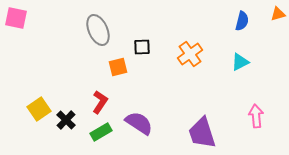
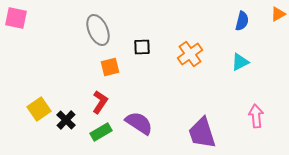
orange triangle: rotated 14 degrees counterclockwise
orange square: moved 8 px left
